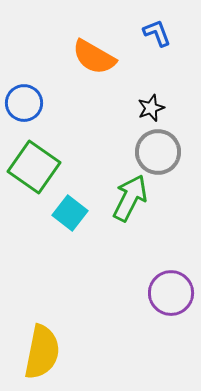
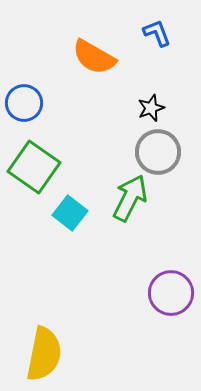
yellow semicircle: moved 2 px right, 2 px down
